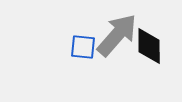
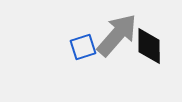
blue square: rotated 24 degrees counterclockwise
